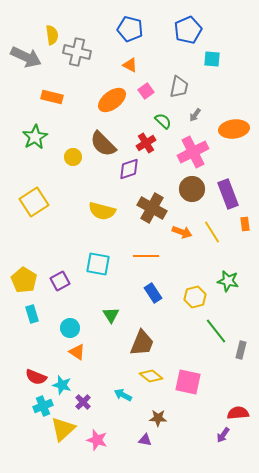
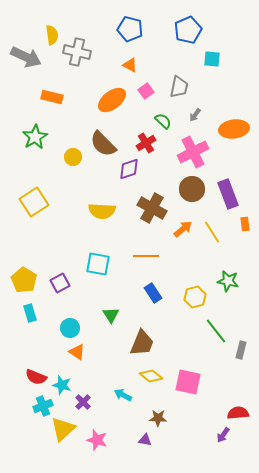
yellow semicircle at (102, 211): rotated 12 degrees counterclockwise
orange arrow at (182, 232): moved 1 px right, 3 px up; rotated 60 degrees counterclockwise
purple square at (60, 281): moved 2 px down
cyan rectangle at (32, 314): moved 2 px left, 1 px up
